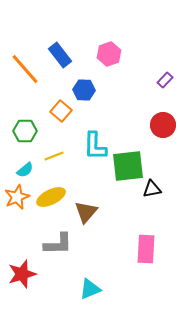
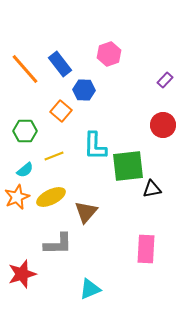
blue rectangle: moved 9 px down
